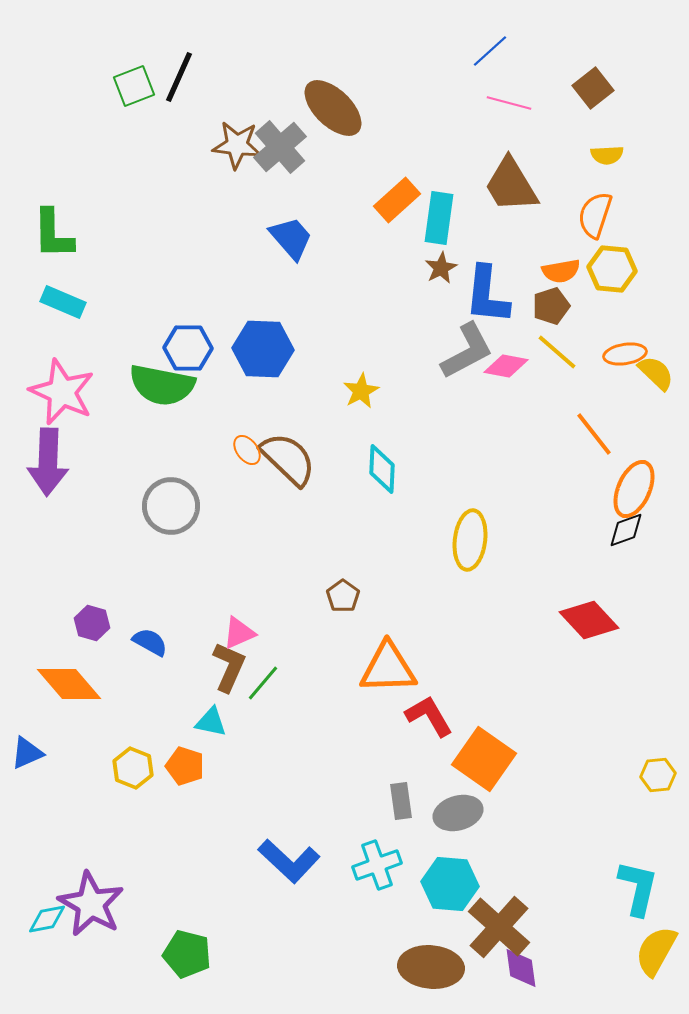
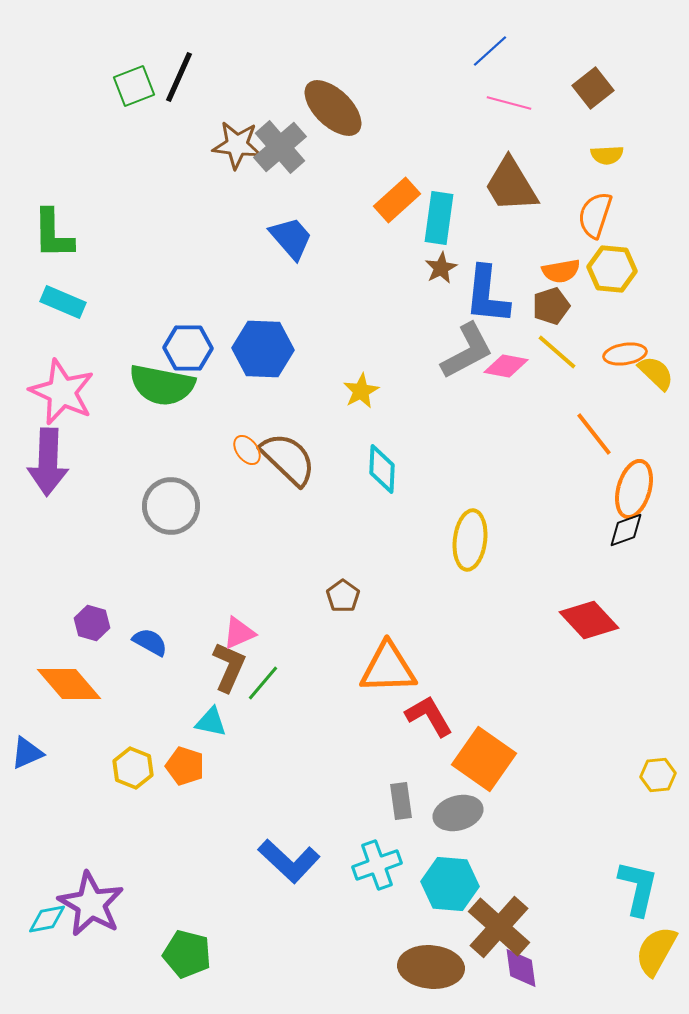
orange ellipse at (634, 489): rotated 8 degrees counterclockwise
